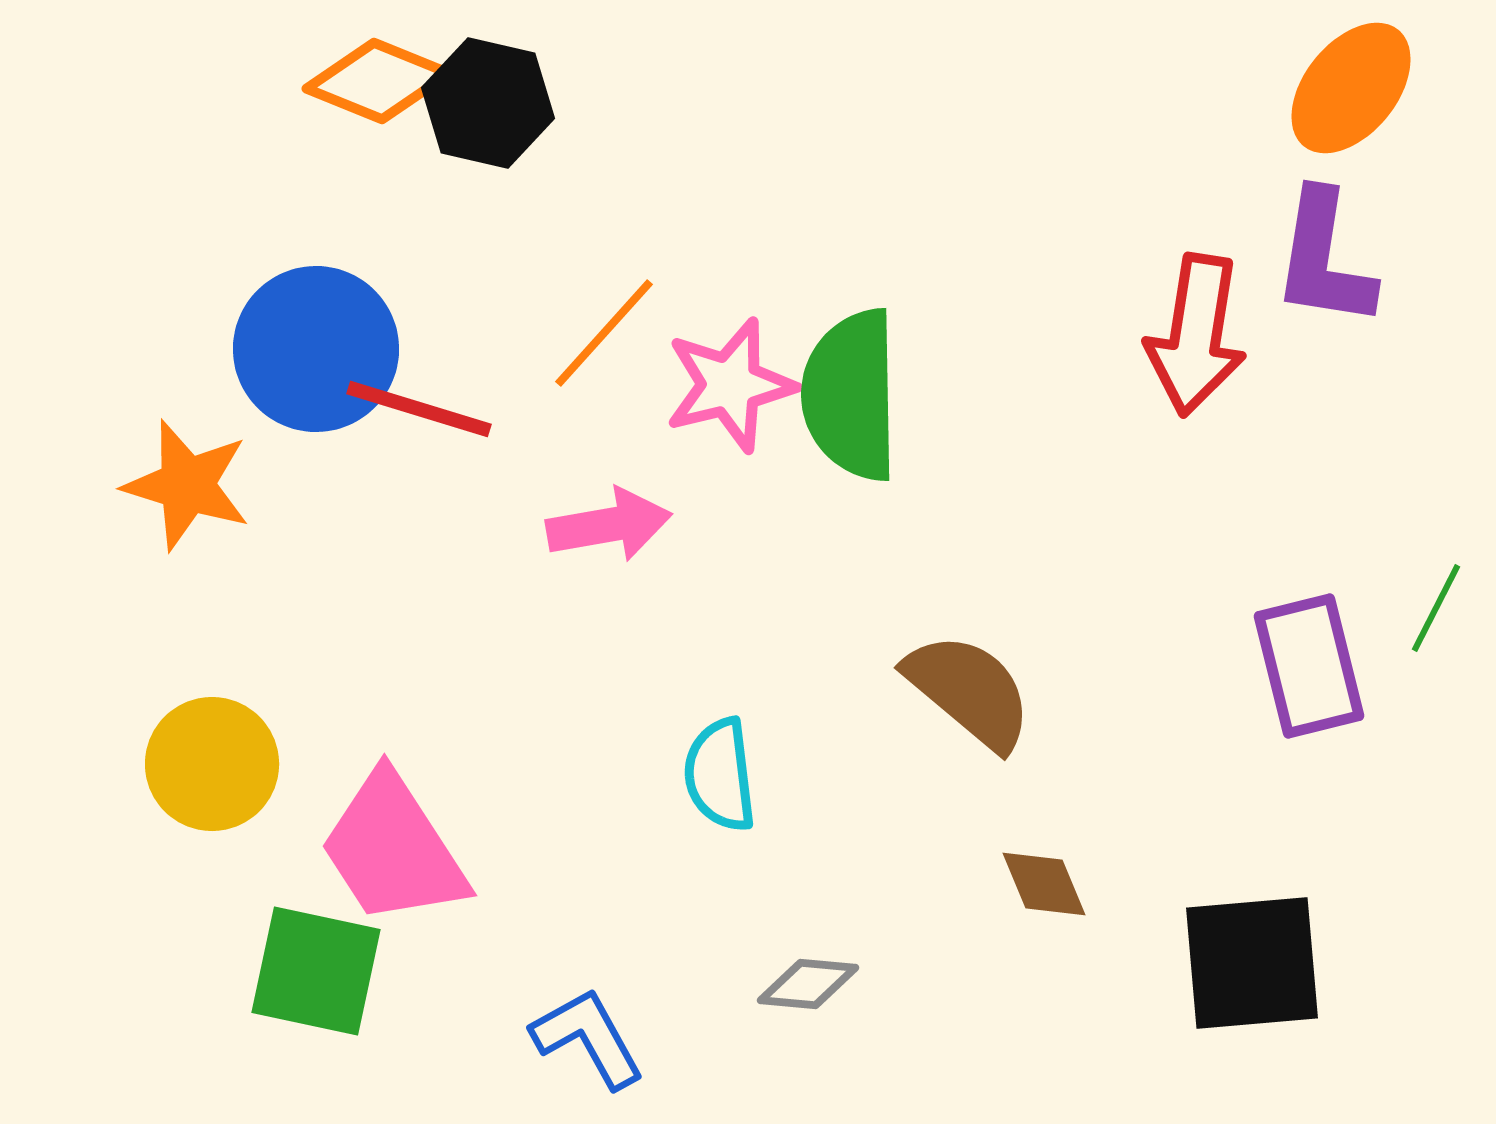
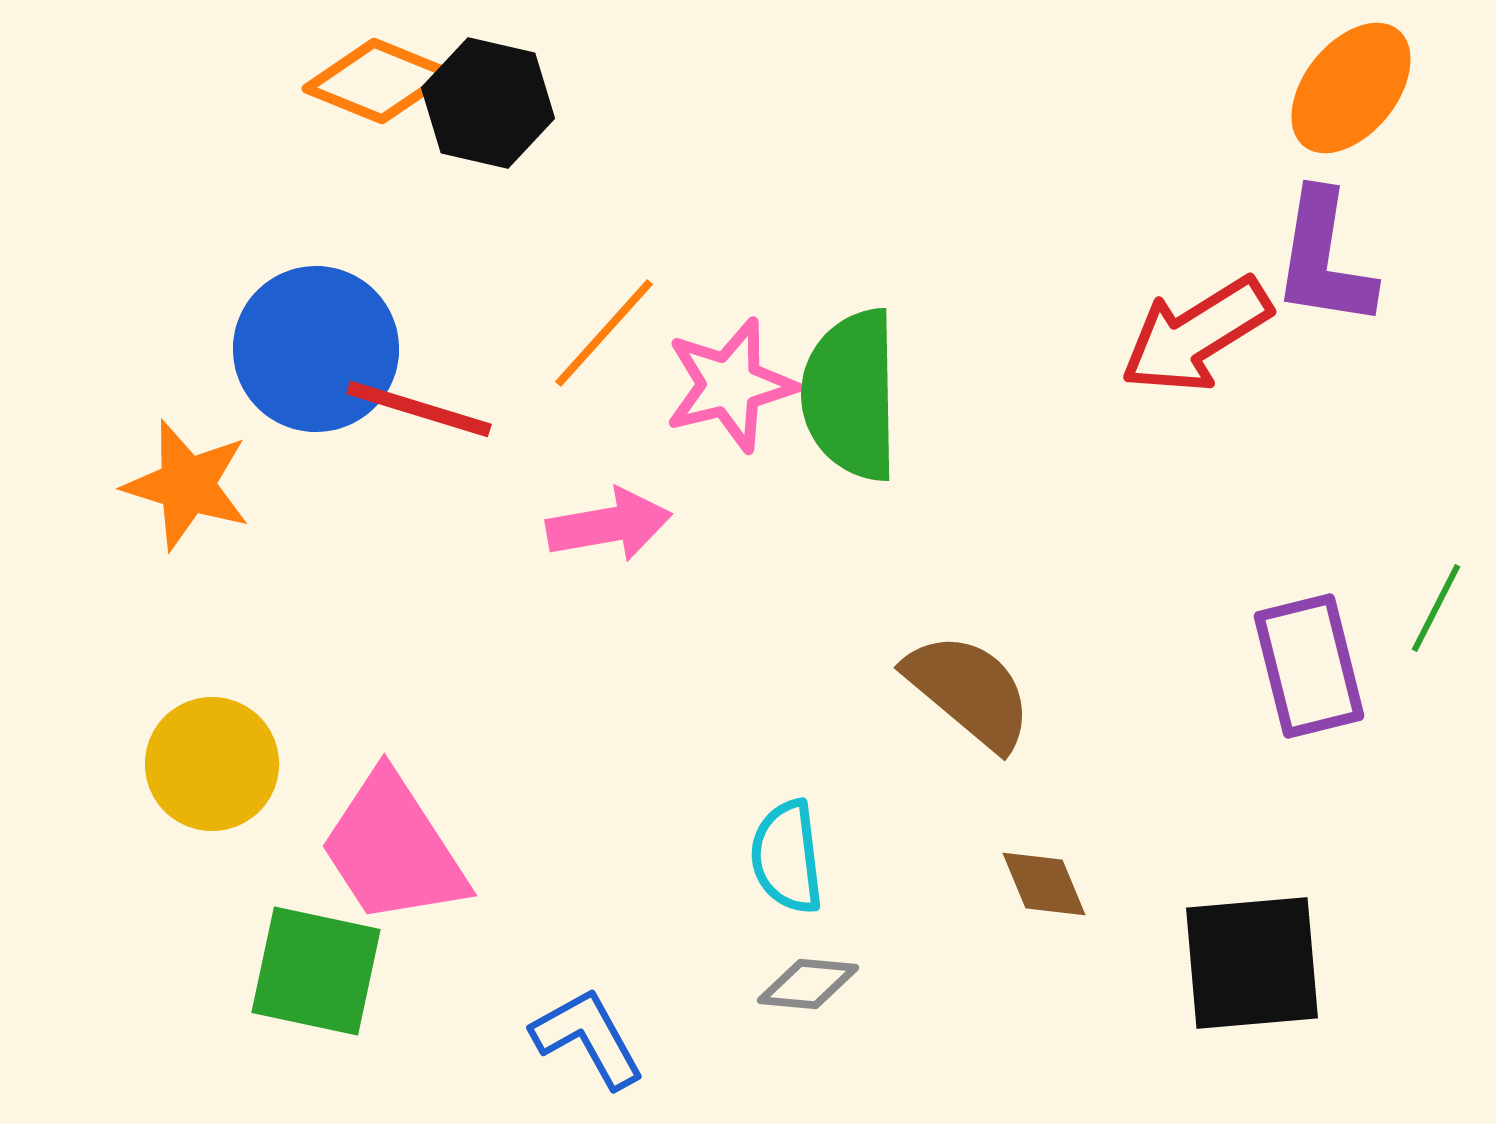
red arrow: rotated 49 degrees clockwise
cyan semicircle: moved 67 px right, 82 px down
